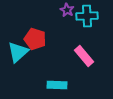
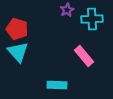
purple star: rotated 16 degrees clockwise
cyan cross: moved 5 px right, 3 px down
red pentagon: moved 18 px left, 10 px up
cyan triangle: rotated 30 degrees counterclockwise
